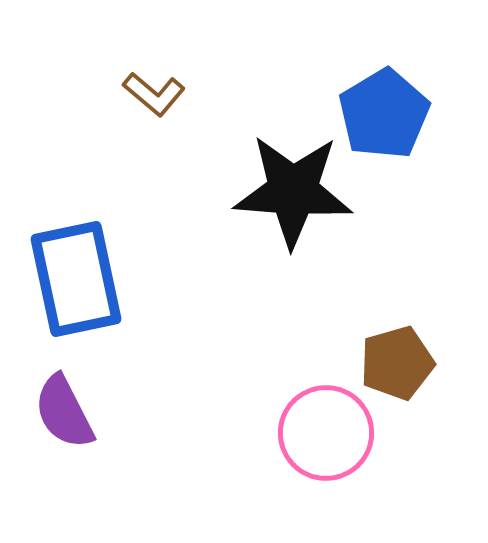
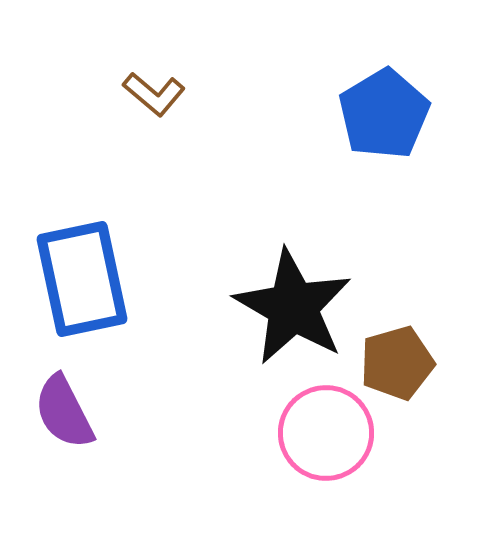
black star: moved 116 px down; rotated 26 degrees clockwise
blue rectangle: moved 6 px right
